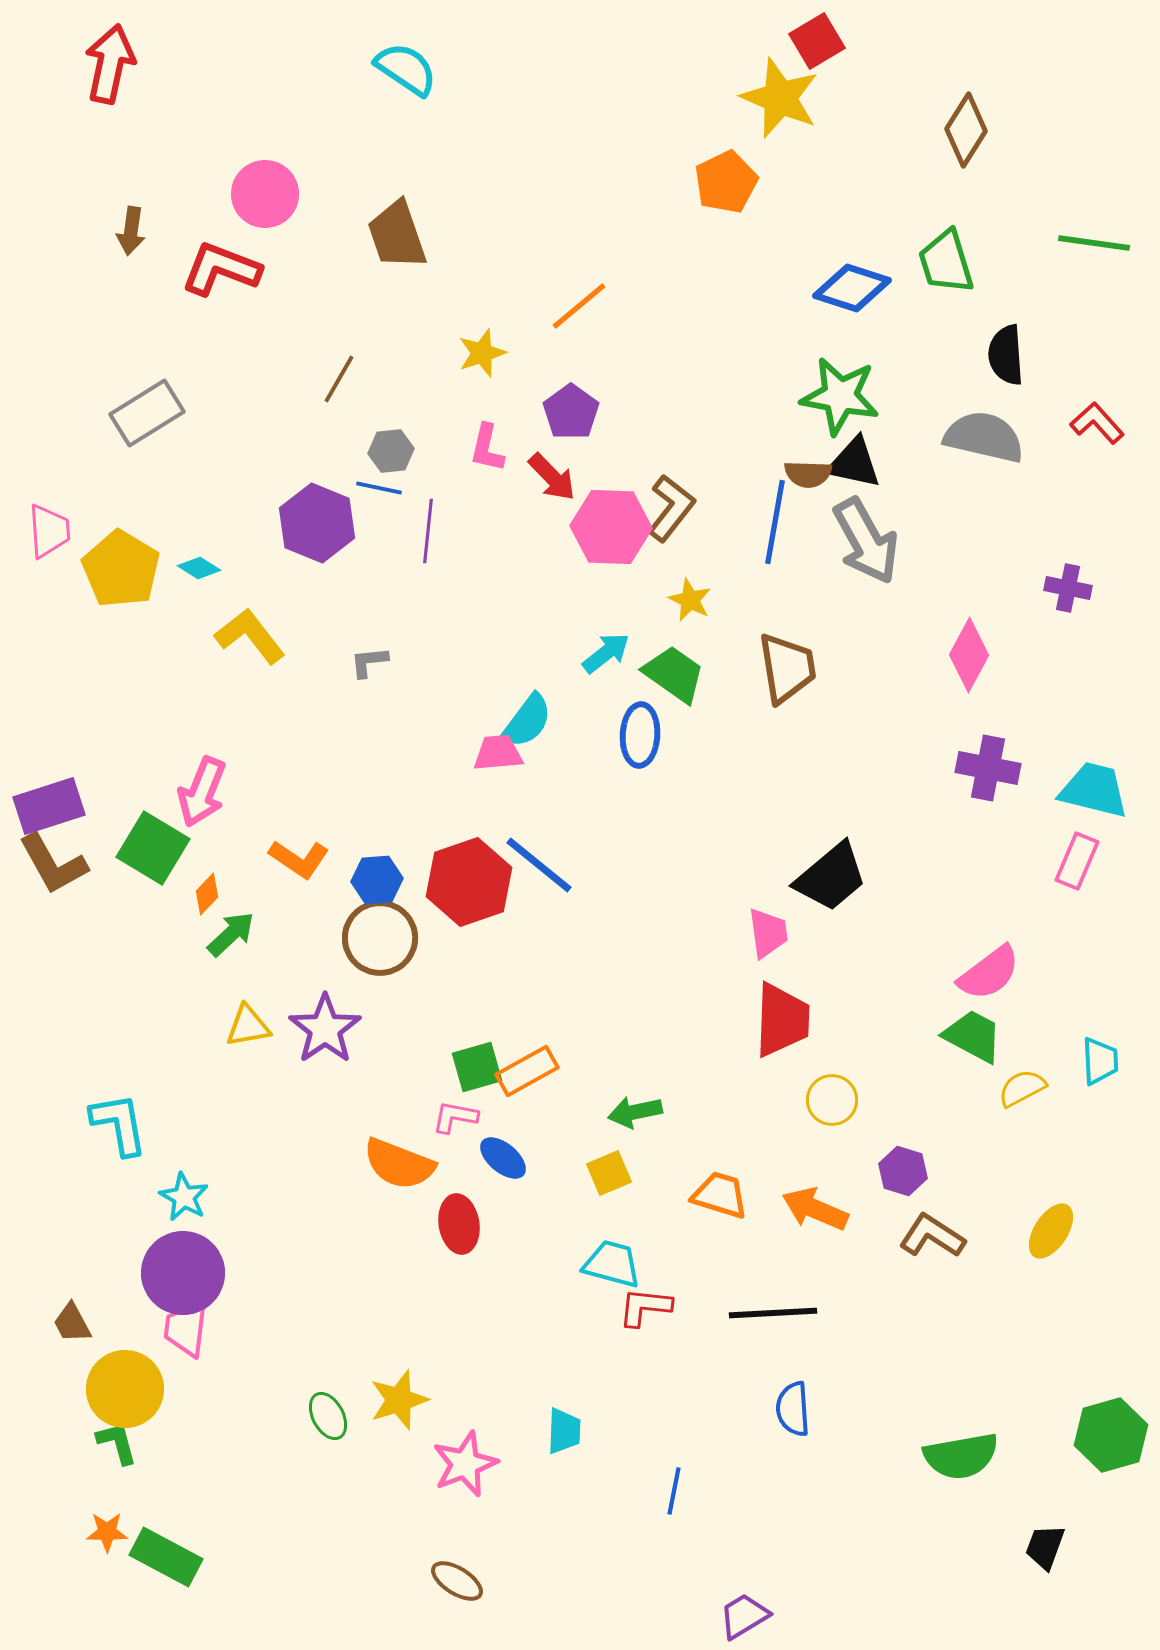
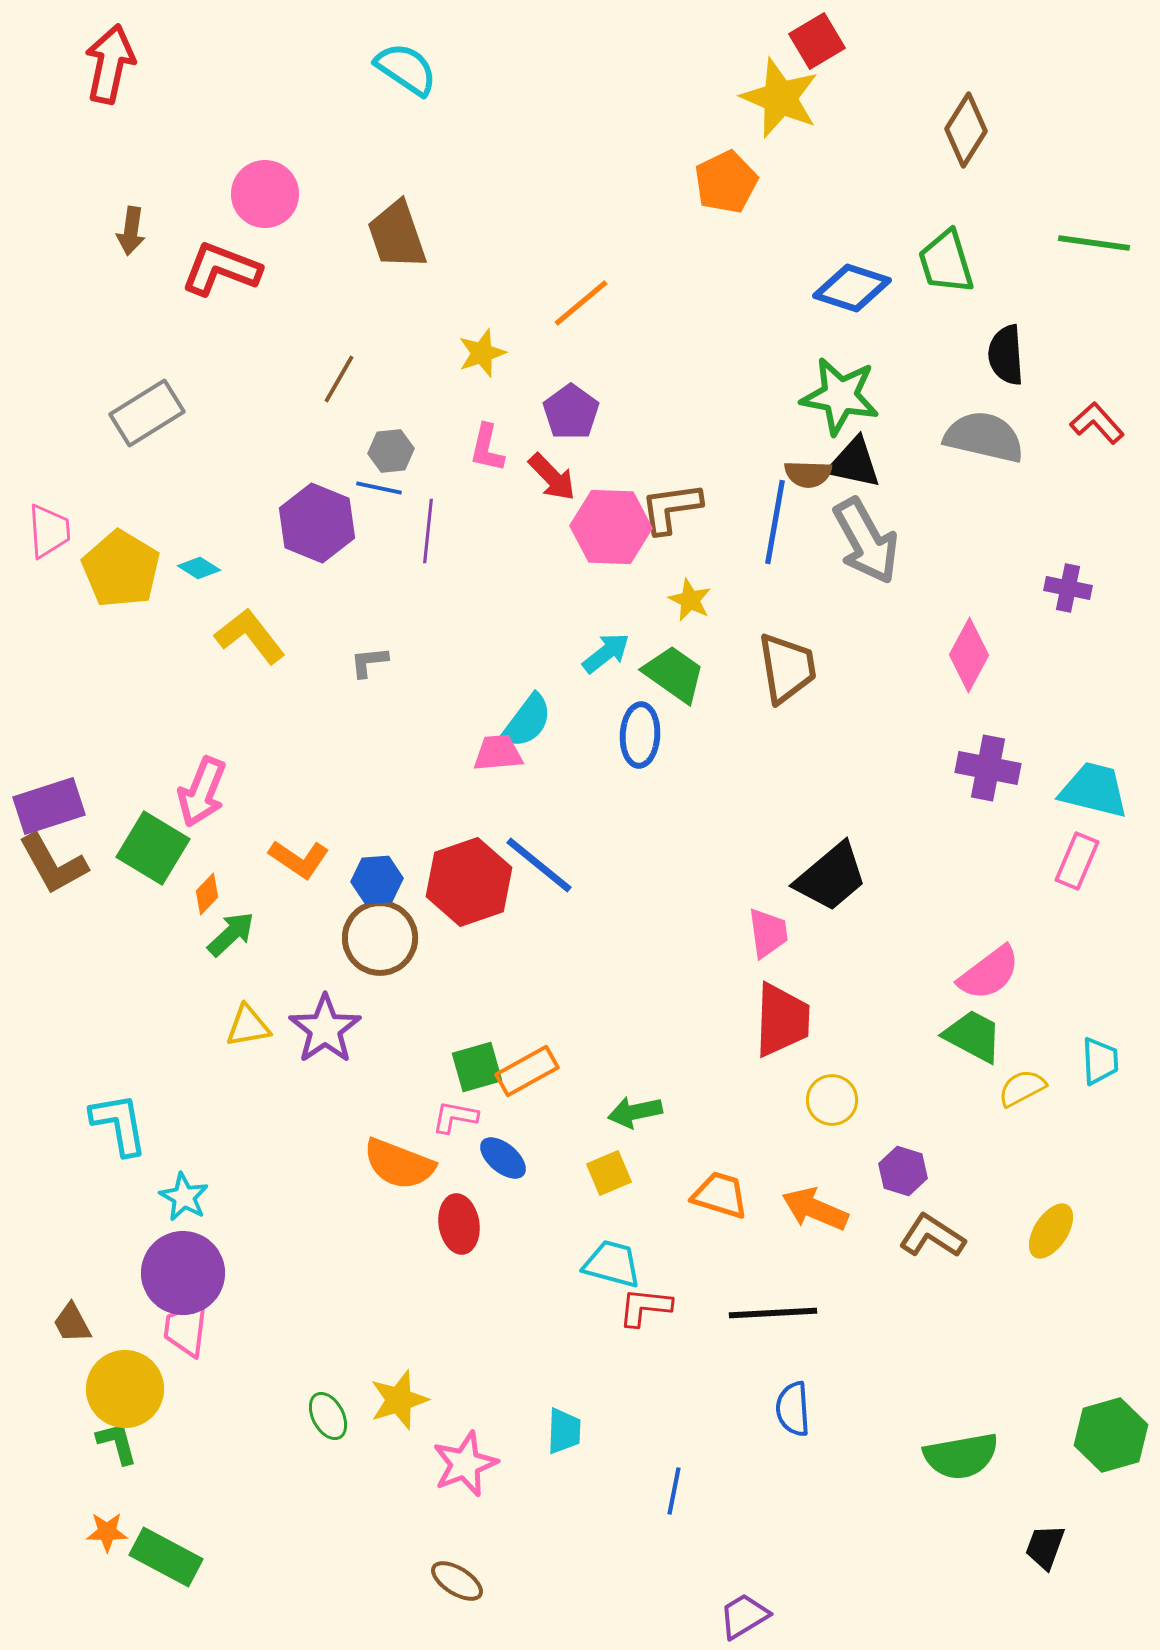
orange line at (579, 306): moved 2 px right, 3 px up
brown L-shape at (671, 508): rotated 136 degrees counterclockwise
